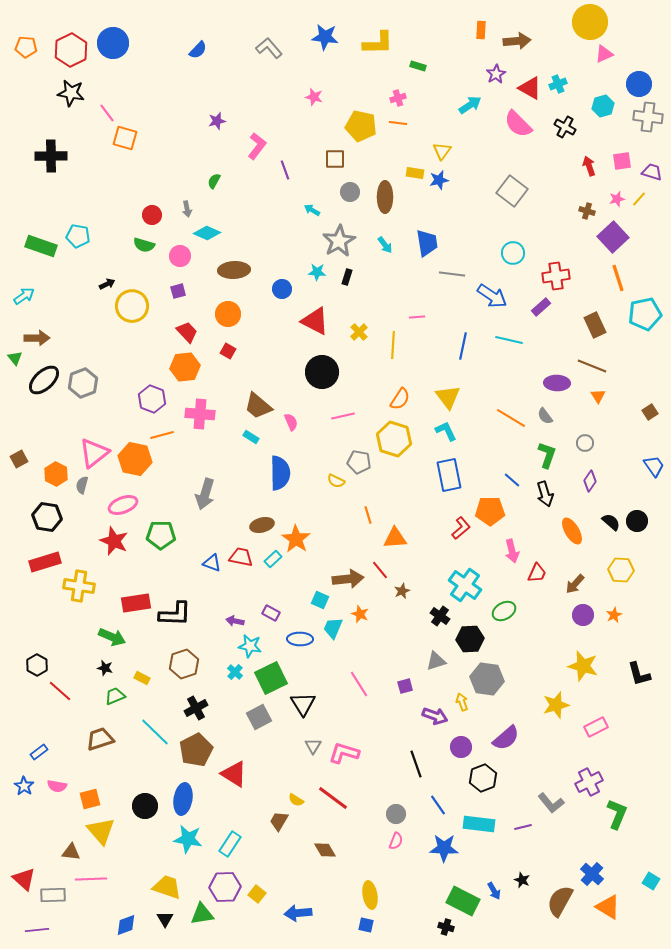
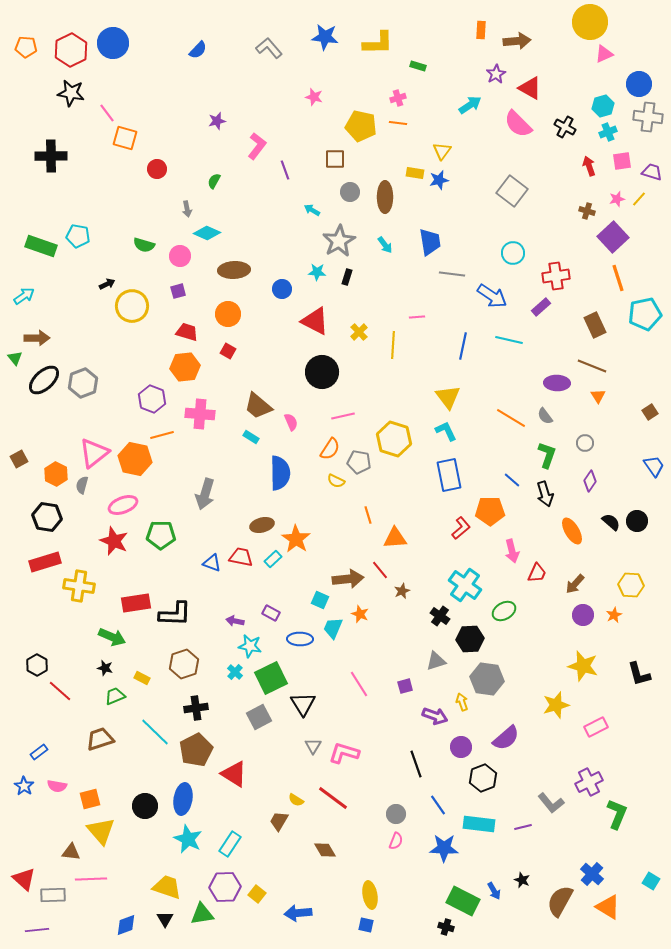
cyan cross at (558, 84): moved 50 px right, 48 px down
red circle at (152, 215): moved 5 px right, 46 px up
blue trapezoid at (427, 243): moved 3 px right, 1 px up
red trapezoid at (187, 332): rotated 30 degrees counterclockwise
orange semicircle at (400, 399): moved 70 px left, 50 px down
yellow hexagon at (621, 570): moved 10 px right, 15 px down
black cross at (196, 708): rotated 20 degrees clockwise
cyan star at (188, 839): rotated 16 degrees clockwise
